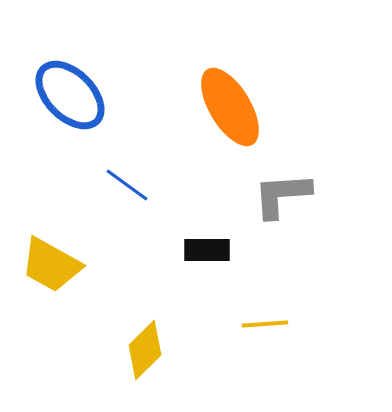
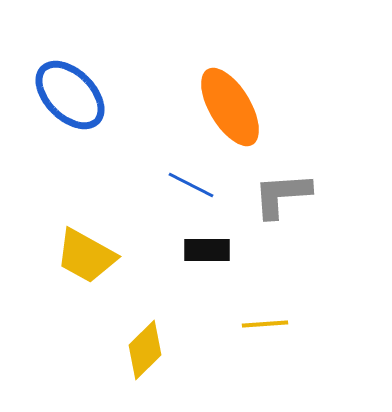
blue line: moved 64 px right; rotated 9 degrees counterclockwise
yellow trapezoid: moved 35 px right, 9 px up
